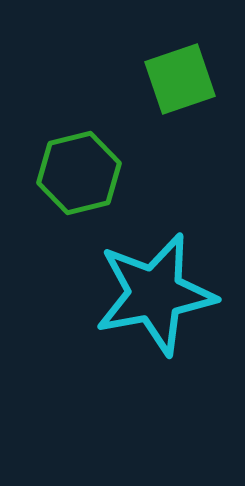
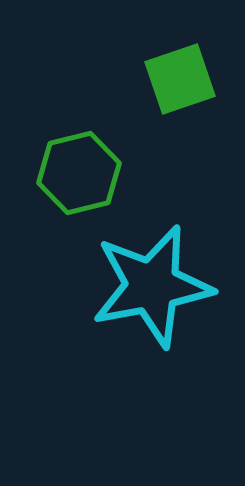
cyan star: moved 3 px left, 8 px up
